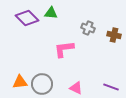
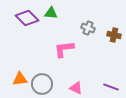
orange triangle: moved 3 px up
